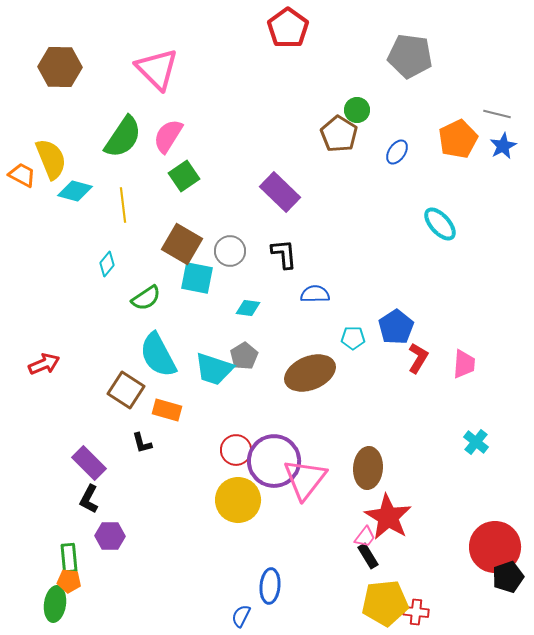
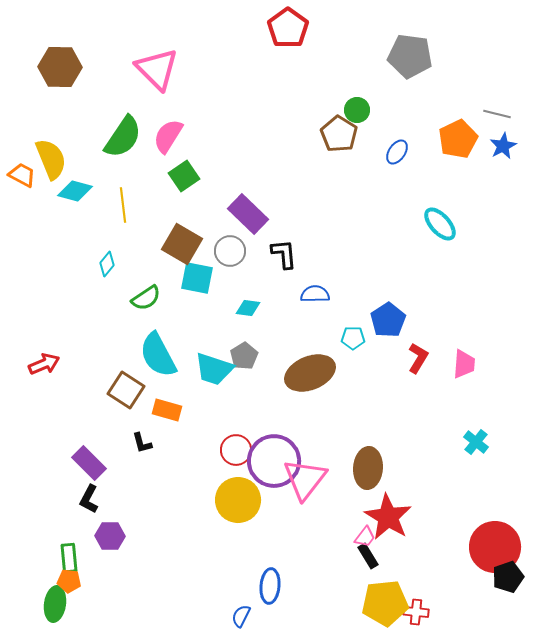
purple rectangle at (280, 192): moved 32 px left, 22 px down
blue pentagon at (396, 327): moved 8 px left, 7 px up
